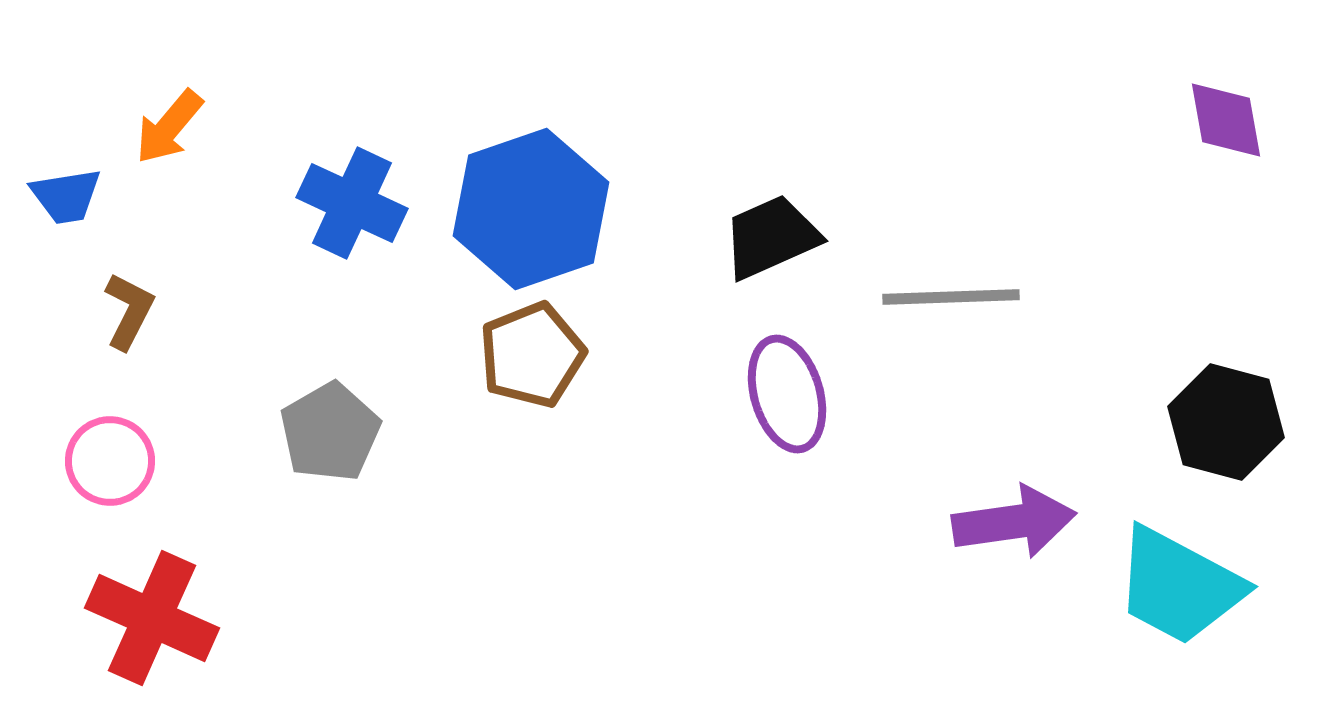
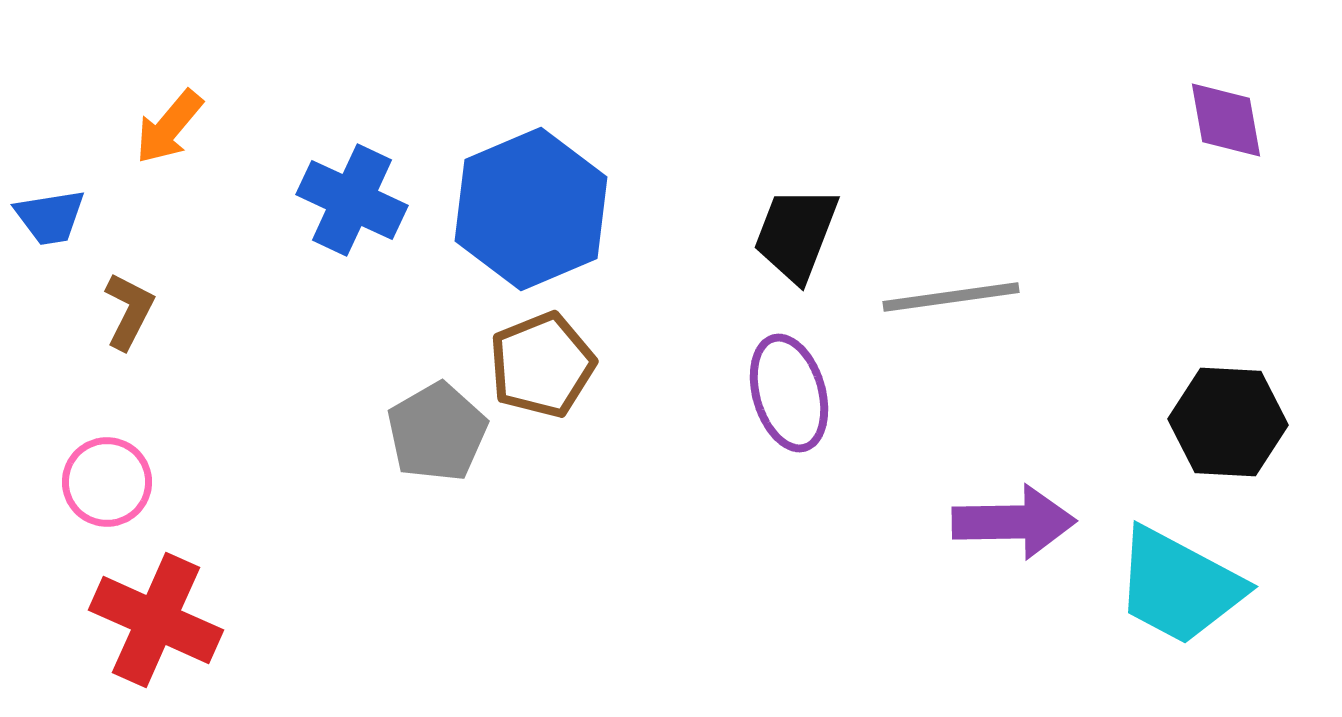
blue trapezoid: moved 16 px left, 21 px down
blue cross: moved 3 px up
blue hexagon: rotated 4 degrees counterclockwise
black trapezoid: moved 25 px right, 3 px up; rotated 45 degrees counterclockwise
gray line: rotated 6 degrees counterclockwise
brown pentagon: moved 10 px right, 10 px down
purple ellipse: moved 2 px right, 1 px up
black hexagon: moved 2 px right; rotated 12 degrees counterclockwise
gray pentagon: moved 107 px right
pink circle: moved 3 px left, 21 px down
purple arrow: rotated 7 degrees clockwise
red cross: moved 4 px right, 2 px down
